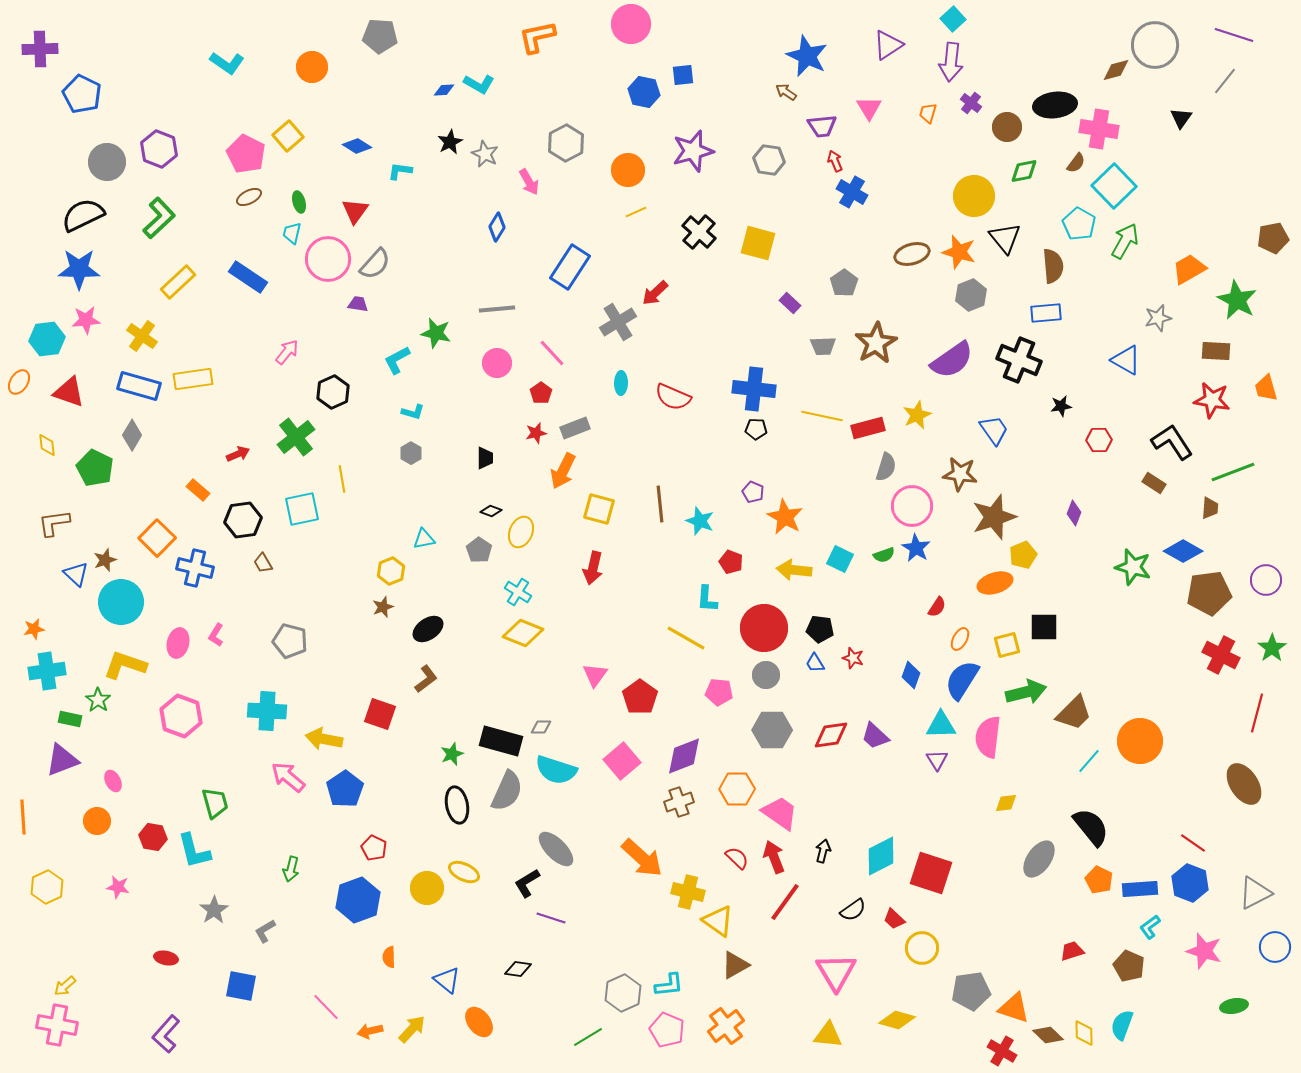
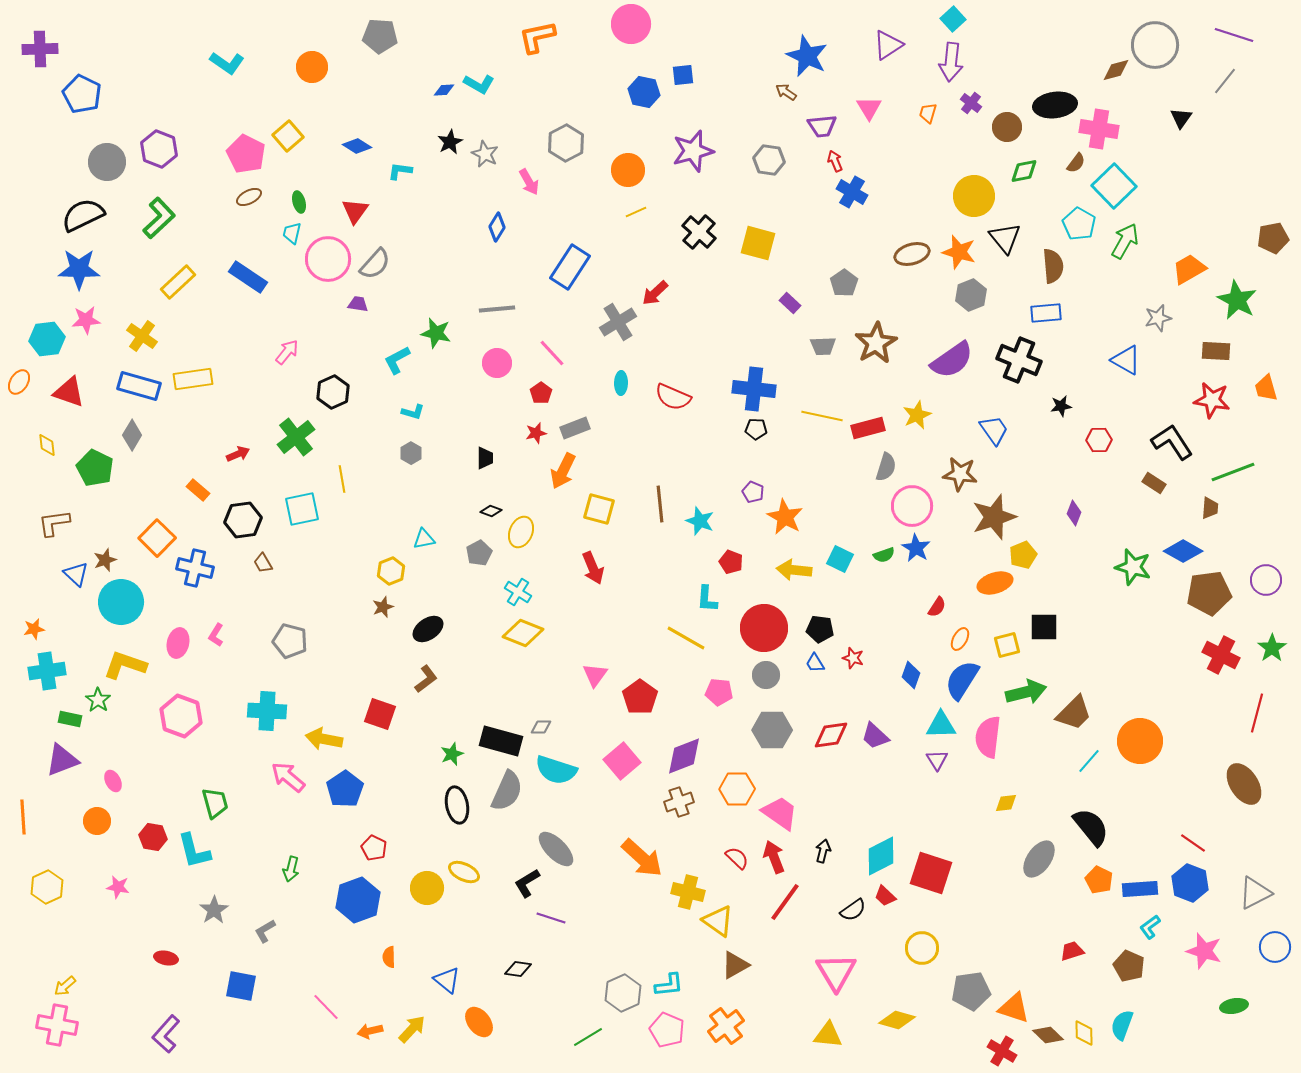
gray pentagon at (479, 550): moved 3 px down; rotated 10 degrees clockwise
red arrow at (593, 568): rotated 36 degrees counterclockwise
red trapezoid at (894, 919): moved 9 px left, 23 px up
